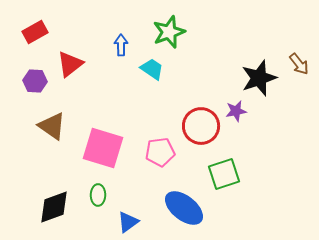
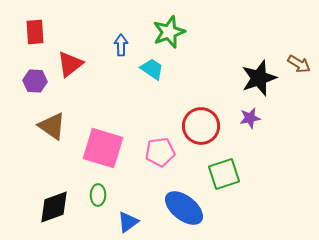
red rectangle: rotated 65 degrees counterclockwise
brown arrow: rotated 20 degrees counterclockwise
purple star: moved 14 px right, 7 px down
